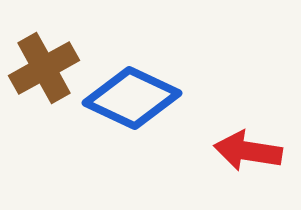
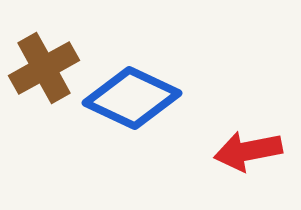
red arrow: rotated 20 degrees counterclockwise
